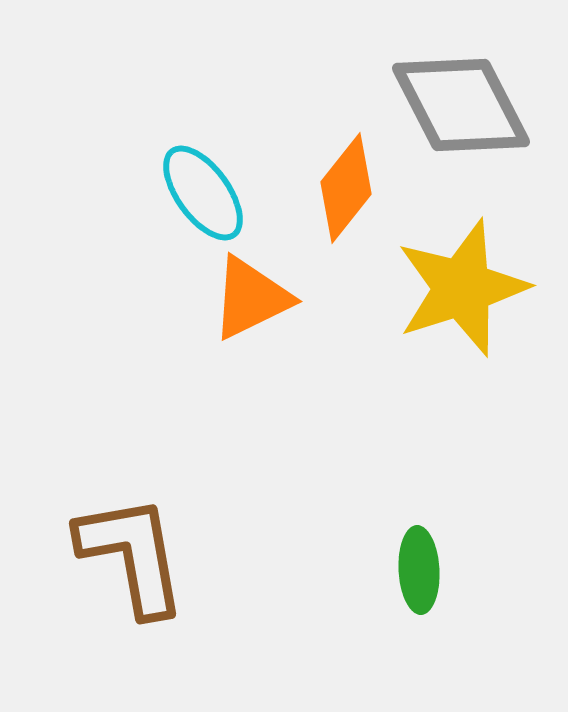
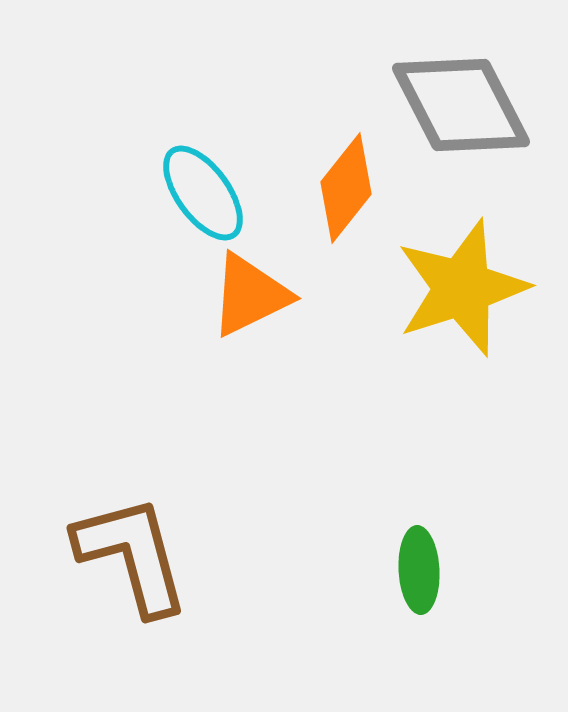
orange triangle: moved 1 px left, 3 px up
brown L-shape: rotated 5 degrees counterclockwise
